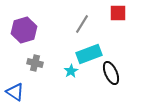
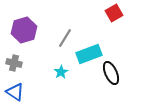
red square: moved 4 px left; rotated 30 degrees counterclockwise
gray line: moved 17 px left, 14 px down
gray cross: moved 21 px left
cyan star: moved 10 px left, 1 px down
